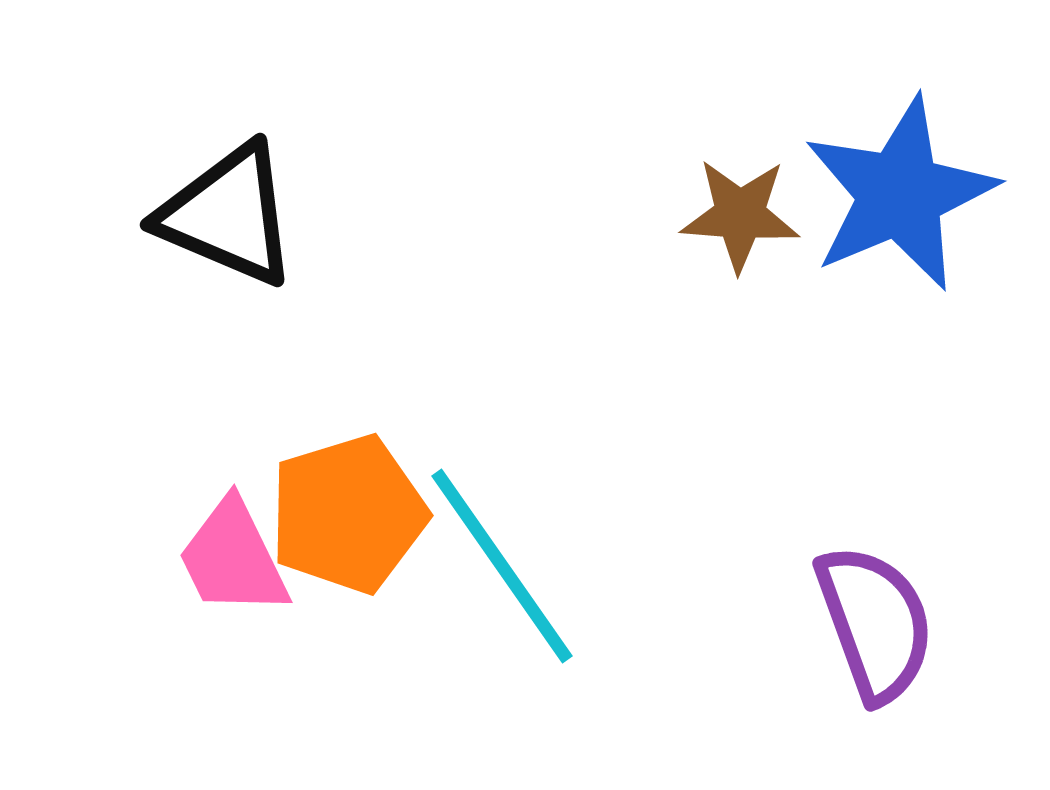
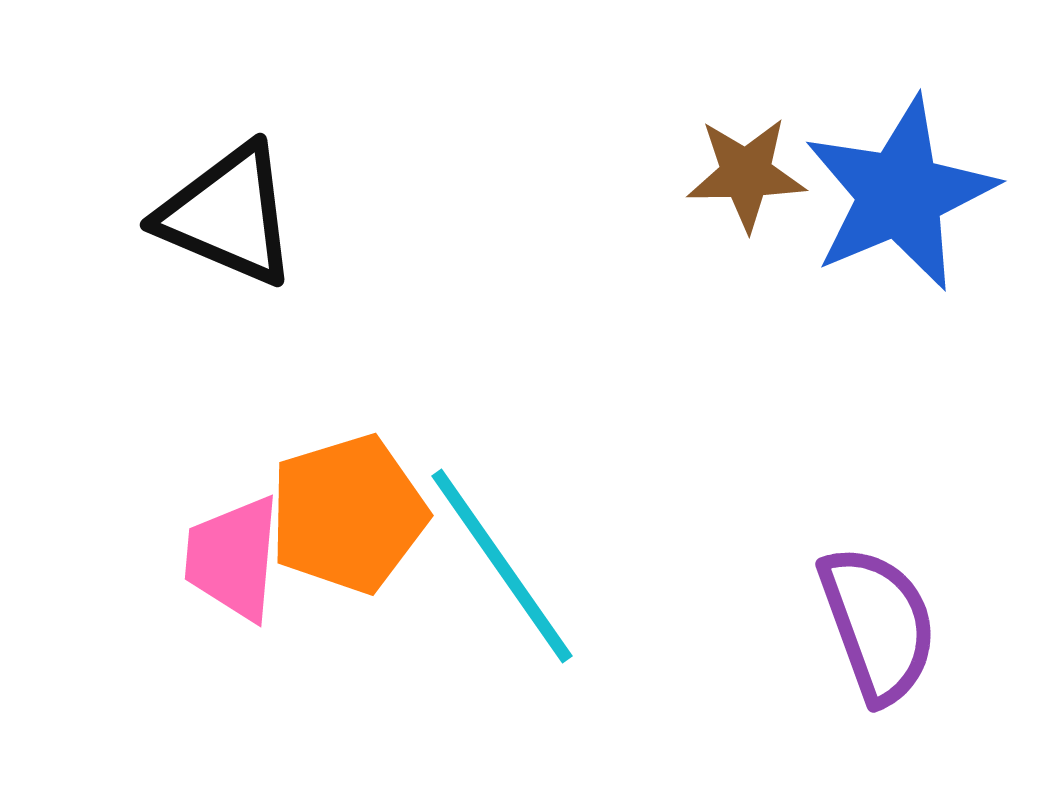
brown star: moved 6 px right, 41 px up; rotated 5 degrees counterclockwise
pink trapezoid: rotated 31 degrees clockwise
purple semicircle: moved 3 px right, 1 px down
